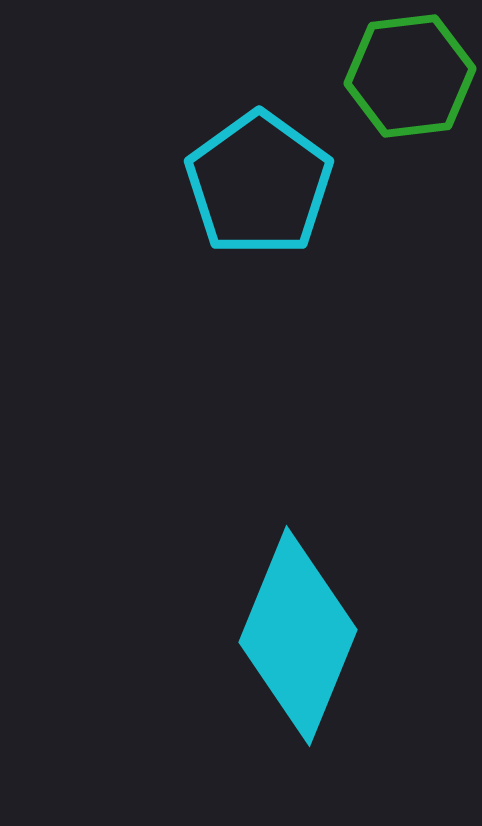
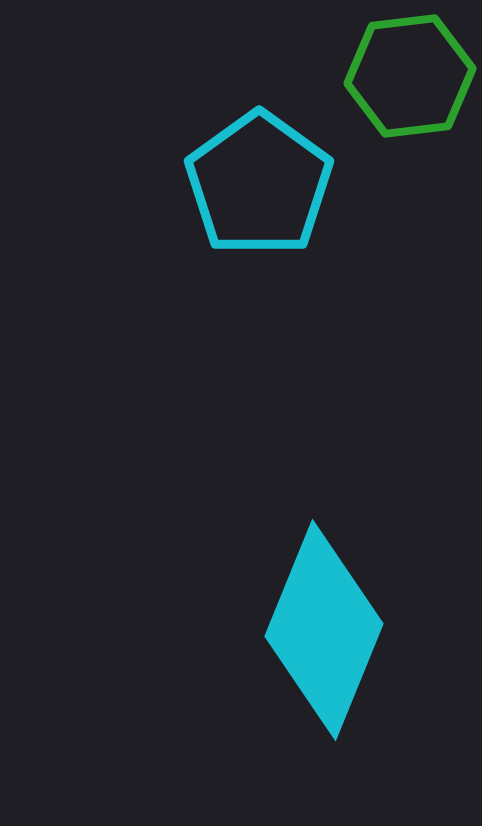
cyan diamond: moved 26 px right, 6 px up
